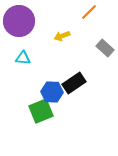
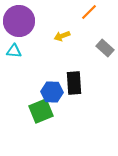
cyan triangle: moved 9 px left, 7 px up
black rectangle: rotated 60 degrees counterclockwise
